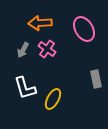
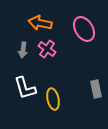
orange arrow: rotated 15 degrees clockwise
gray arrow: rotated 21 degrees counterclockwise
gray rectangle: moved 10 px down
yellow ellipse: rotated 40 degrees counterclockwise
